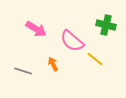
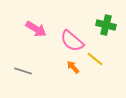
orange arrow: moved 20 px right, 3 px down; rotated 16 degrees counterclockwise
